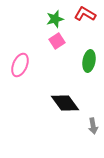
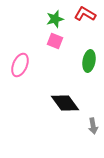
pink square: moved 2 px left; rotated 35 degrees counterclockwise
